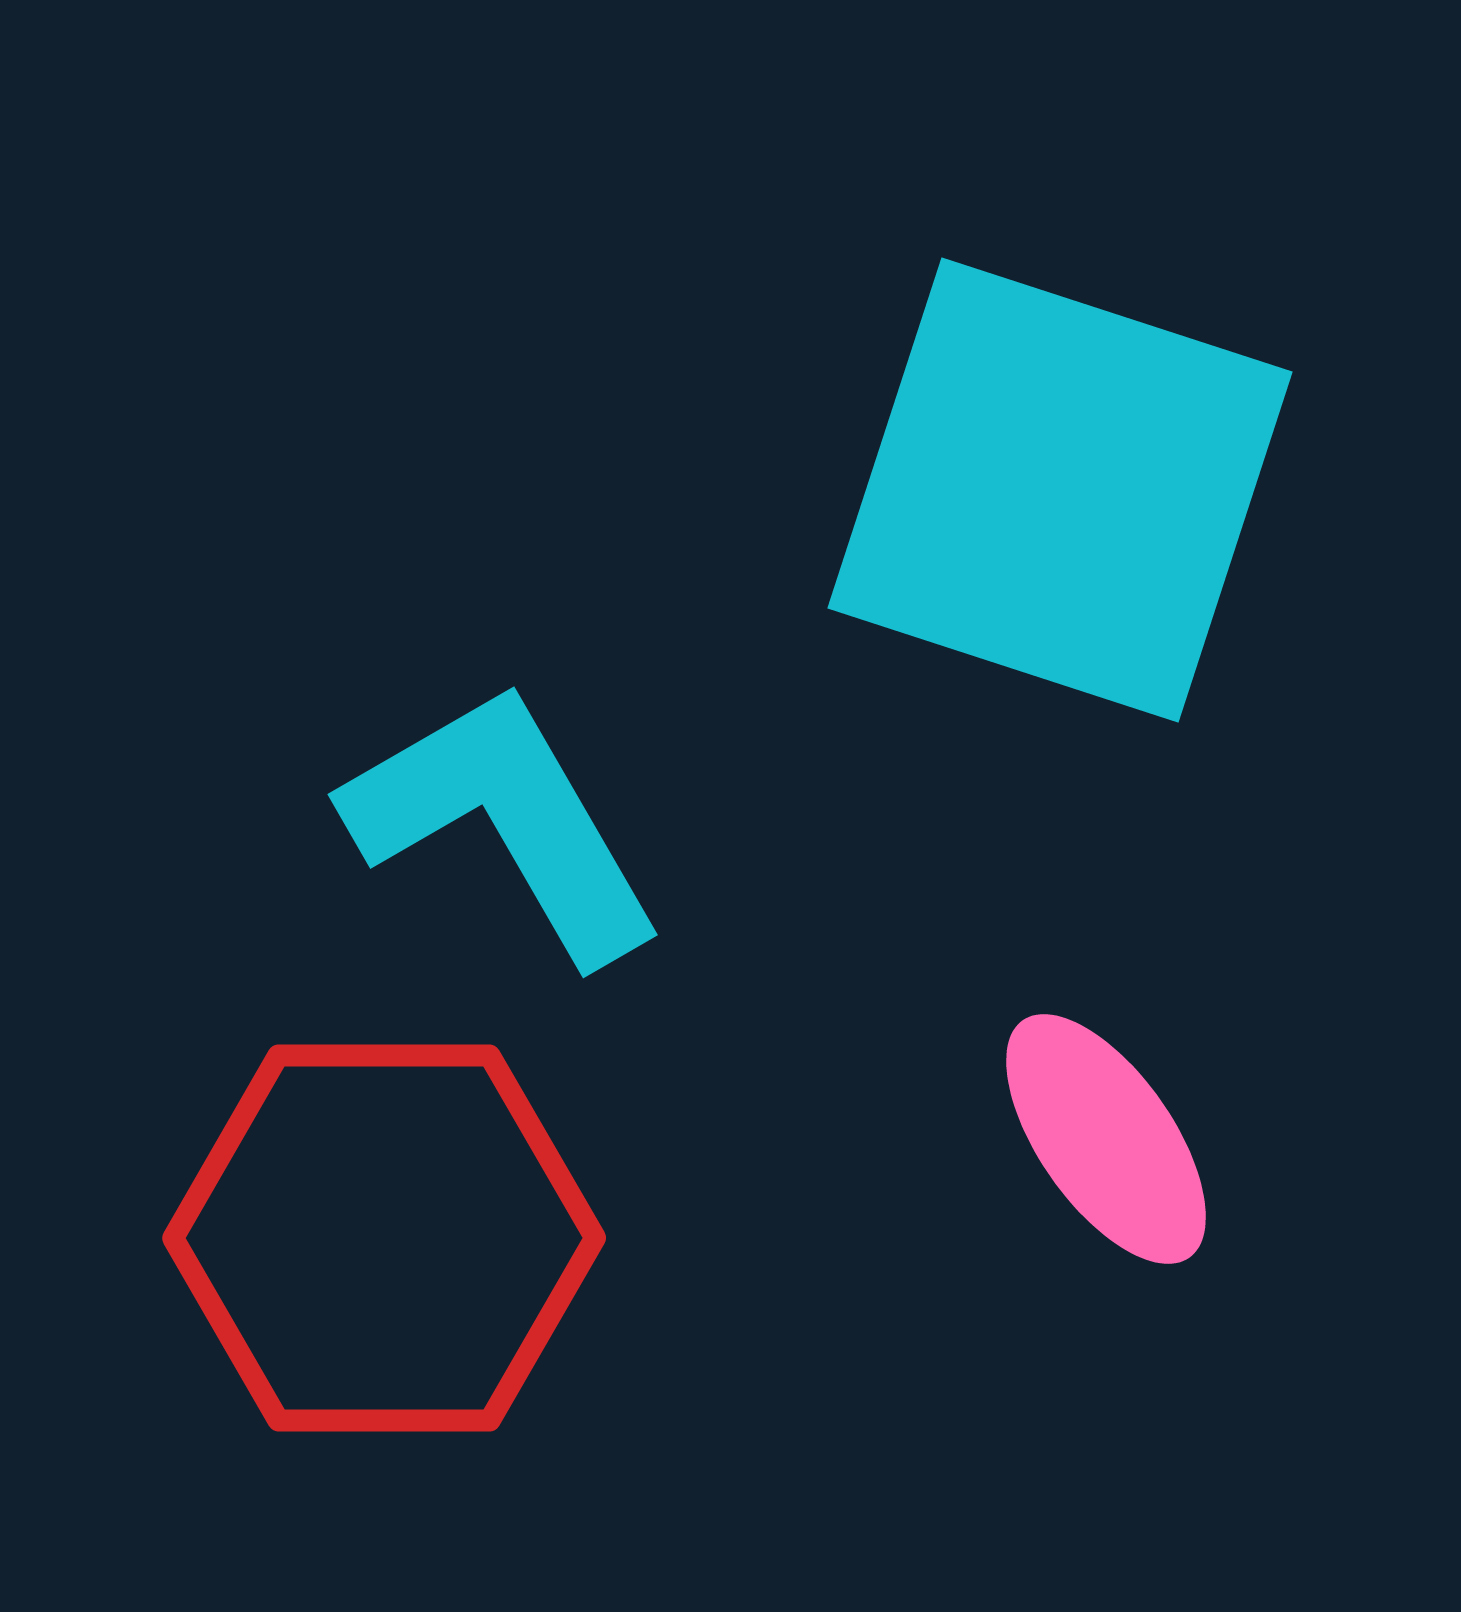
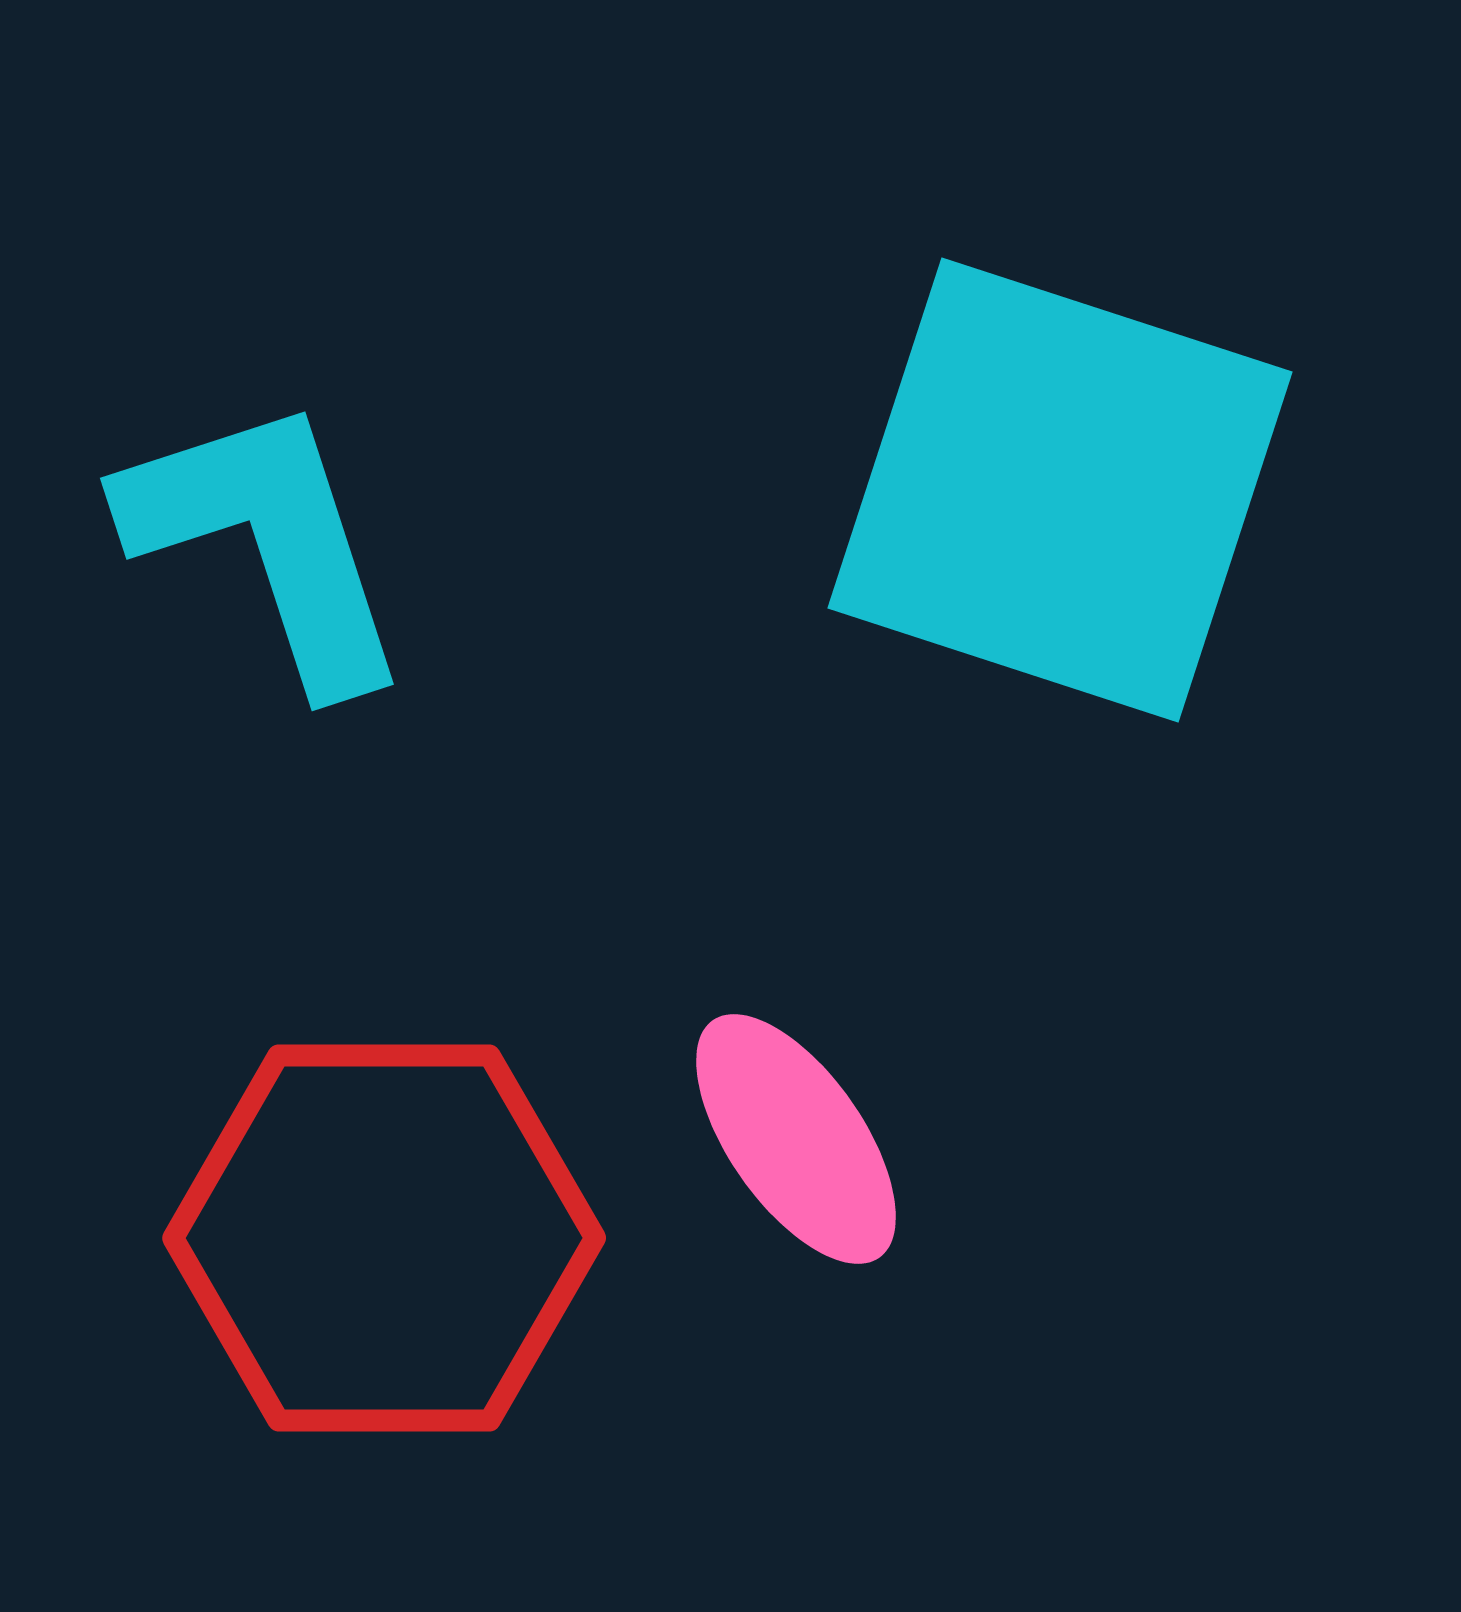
cyan L-shape: moved 237 px left, 280 px up; rotated 12 degrees clockwise
pink ellipse: moved 310 px left
